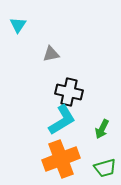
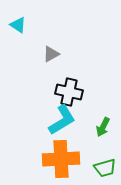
cyan triangle: rotated 30 degrees counterclockwise
gray triangle: rotated 18 degrees counterclockwise
green arrow: moved 1 px right, 2 px up
orange cross: rotated 18 degrees clockwise
